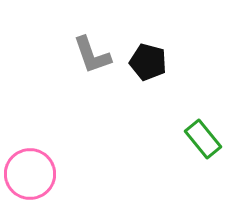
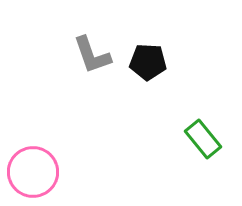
black pentagon: rotated 12 degrees counterclockwise
pink circle: moved 3 px right, 2 px up
